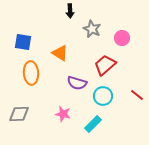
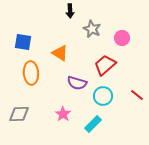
pink star: rotated 21 degrees clockwise
